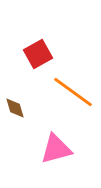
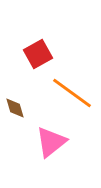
orange line: moved 1 px left, 1 px down
pink triangle: moved 5 px left, 7 px up; rotated 24 degrees counterclockwise
